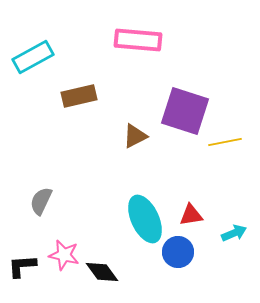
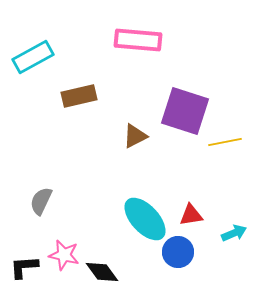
cyan ellipse: rotated 18 degrees counterclockwise
black L-shape: moved 2 px right, 1 px down
